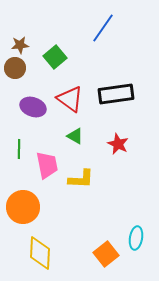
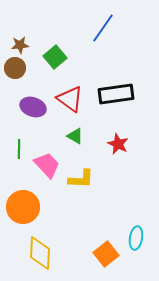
pink trapezoid: rotated 32 degrees counterclockwise
